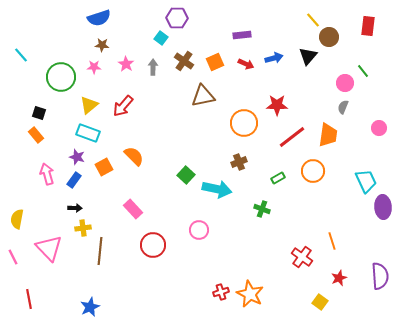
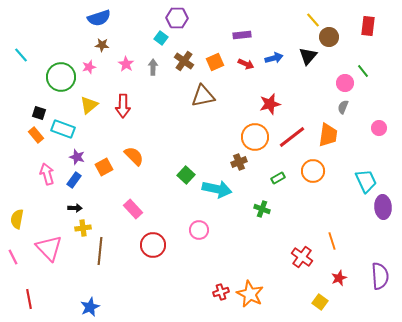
pink star at (94, 67): moved 5 px left; rotated 16 degrees counterclockwise
red star at (277, 105): moved 7 px left, 1 px up; rotated 15 degrees counterclockwise
red arrow at (123, 106): rotated 40 degrees counterclockwise
orange circle at (244, 123): moved 11 px right, 14 px down
cyan rectangle at (88, 133): moved 25 px left, 4 px up
